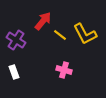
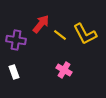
red arrow: moved 2 px left, 3 px down
purple cross: rotated 24 degrees counterclockwise
pink cross: rotated 14 degrees clockwise
